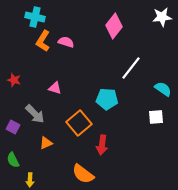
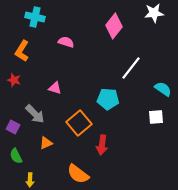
white star: moved 8 px left, 4 px up
orange L-shape: moved 21 px left, 10 px down
cyan pentagon: moved 1 px right
green semicircle: moved 3 px right, 4 px up
orange semicircle: moved 5 px left
